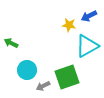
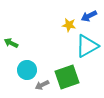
gray arrow: moved 1 px left, 1 px up
